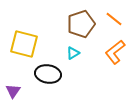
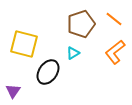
black ellipse: moved 2 px up; rotated 65 degrees counterclockwise
